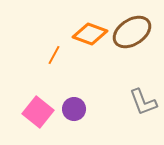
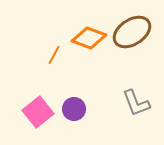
orange diamond: moved 1 px left, 4 px down
gray L-shape: moved 7 px left, 1 px down
pink square: rotated 12 degrees clockwise
